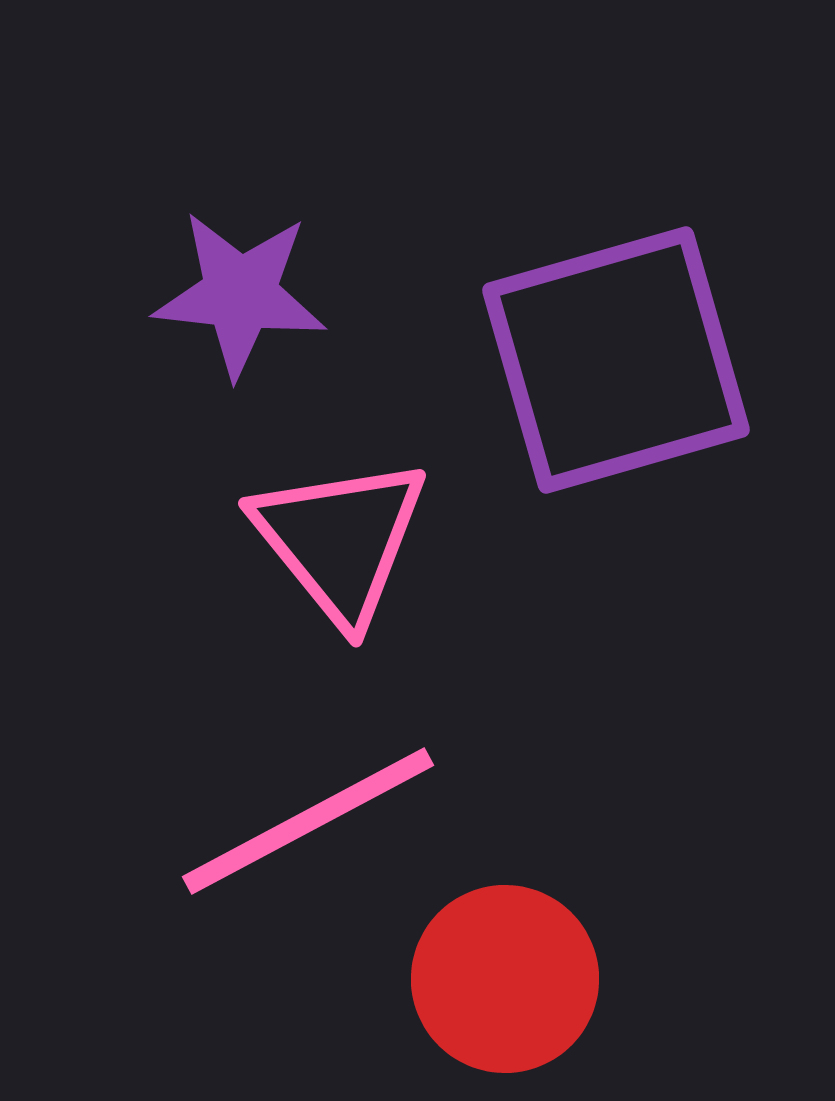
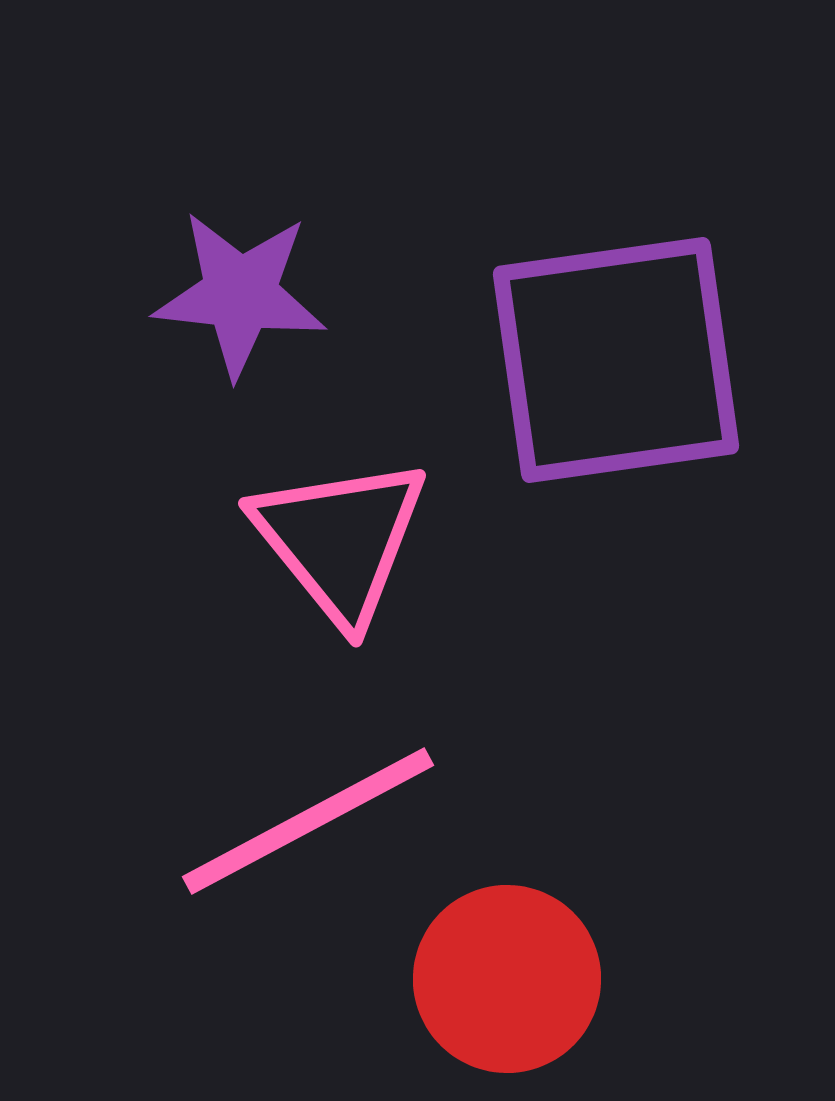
purple square: rotated 8 degrees clockwise
red circle: moved 2 px right
